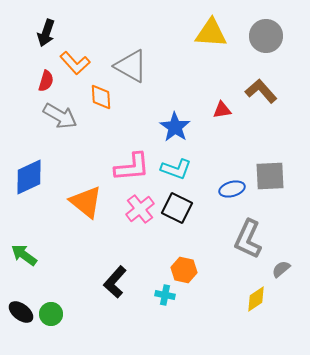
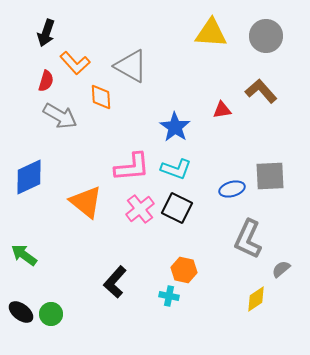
cyan cross: moved 4 px right, 1 px down
